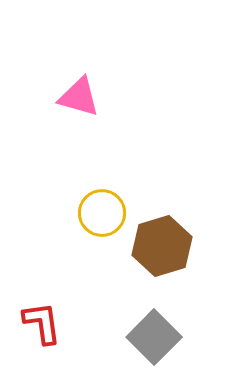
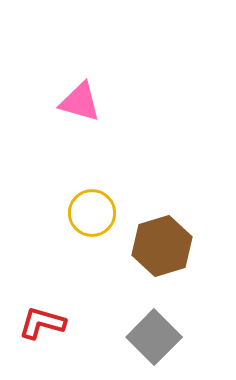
pink triangle: moved 1 px right, 5 px down
yellow circle: moved 10 px left
red L-shape: rotated 66 degrees counterclockwise
